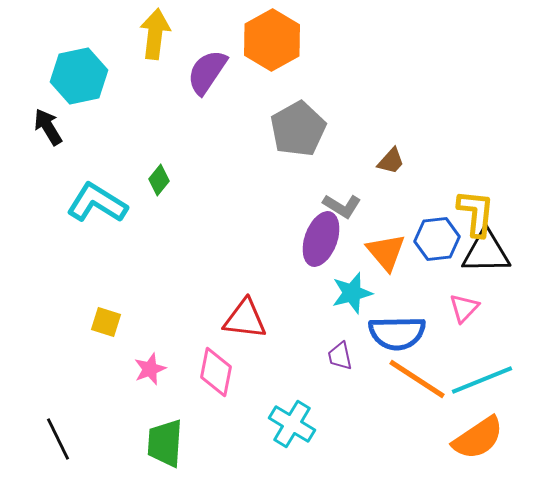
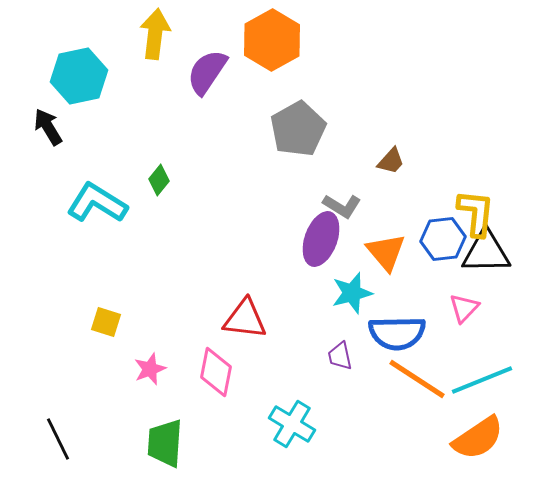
blue hexagon: moved 6 px right
